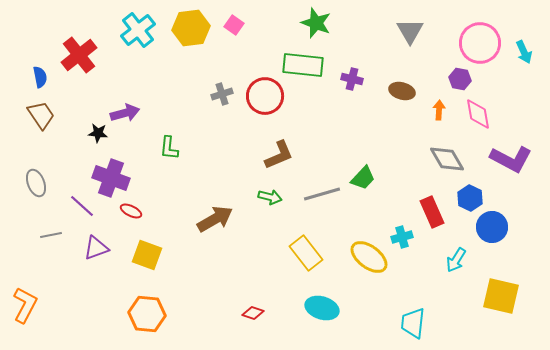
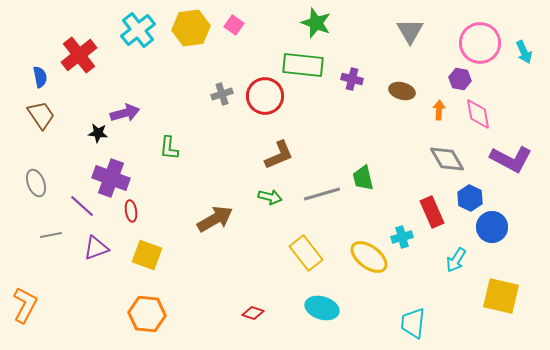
green trapezoid at (363, 178): rotated 124 degrees clockwise
red ellipse at (131, 211): rotated 55 degrees clockwise
